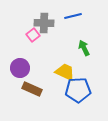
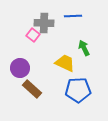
blue line: rotated 12 degrees clockwise
pink square: rotated 16 degrees counterclockwise
yellow trapezoid: moved 9 px up
brown rectangle: rotated 18 degrees clockwise
